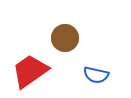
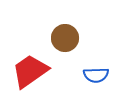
blue semicircle: rotated 15 degrees counterclockwise
